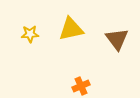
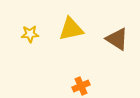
brown triangle: rotated 20 degrees counterclockwise
